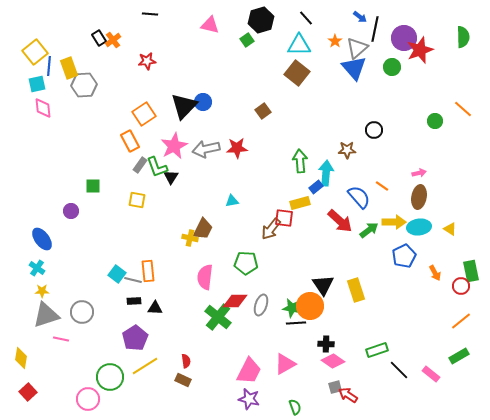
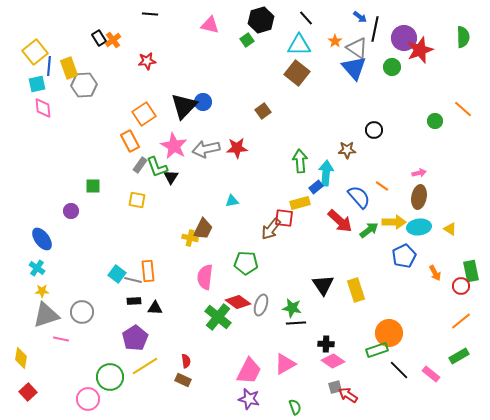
gray triangle at (357, 48): rotated 45 degrees counterclockwise
pink star at (174, 146): rotated 16 degrees counterclockwise
red diamond at (235, 301): moved 3 px right, 1 px down; rotated 35 degrees clockwise
orange circle at (310, 306): moved 79 px right, 27 px down
